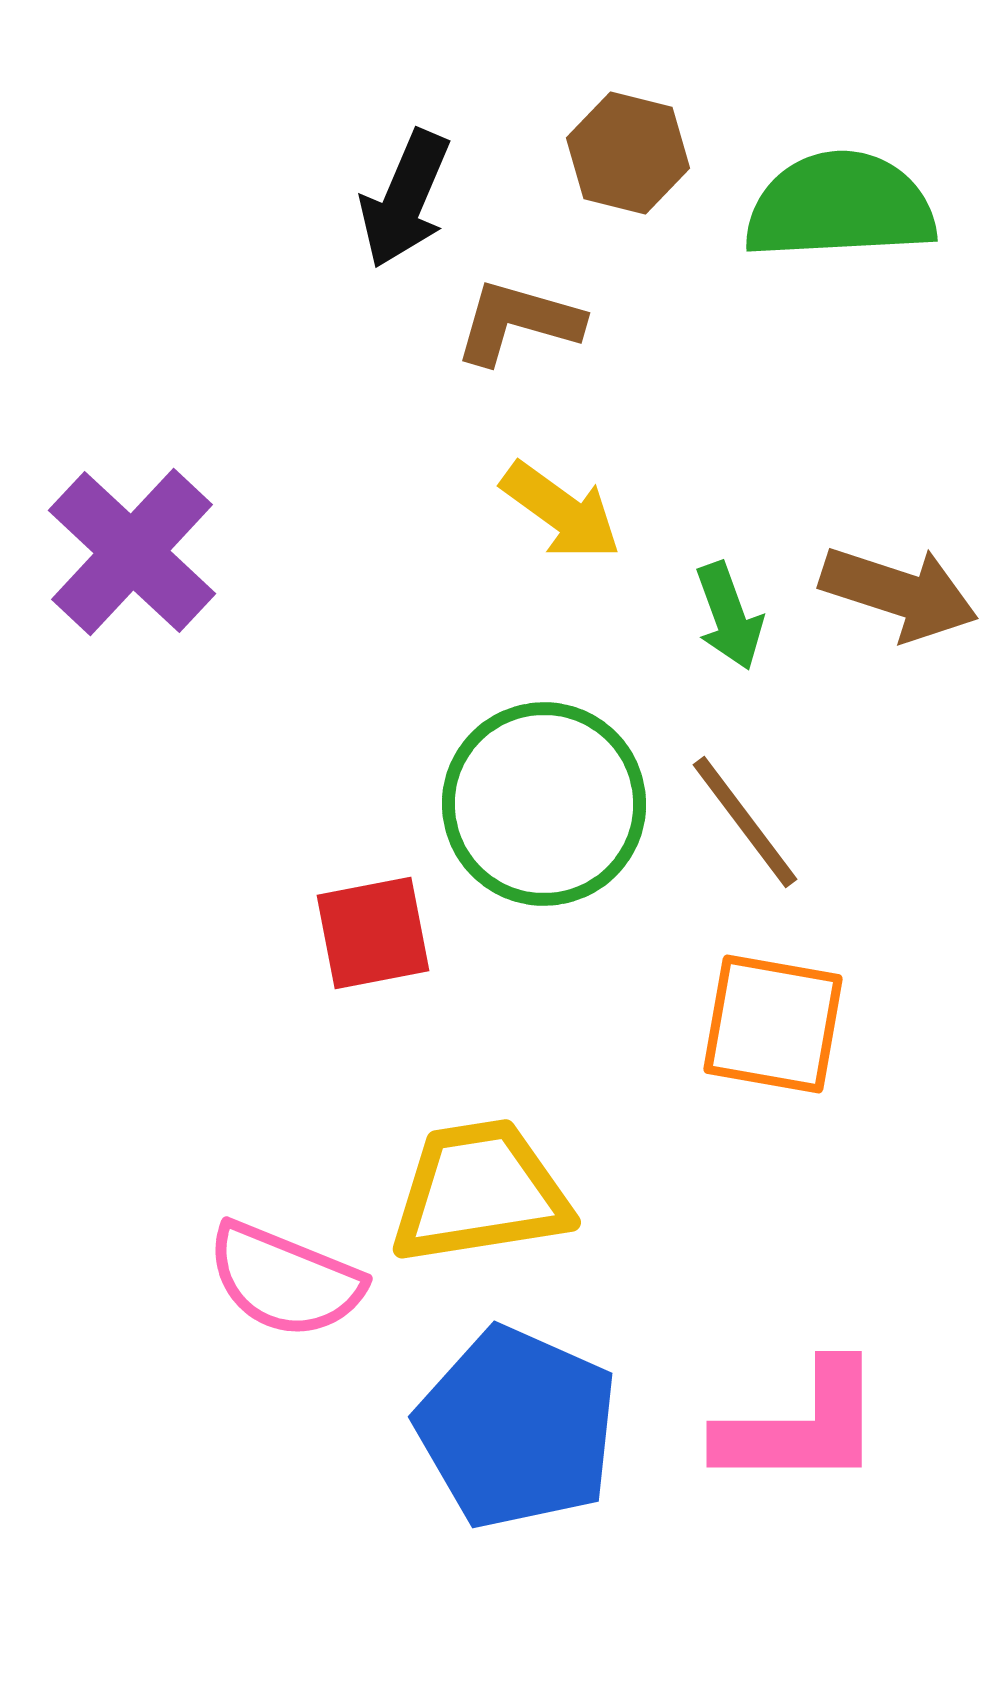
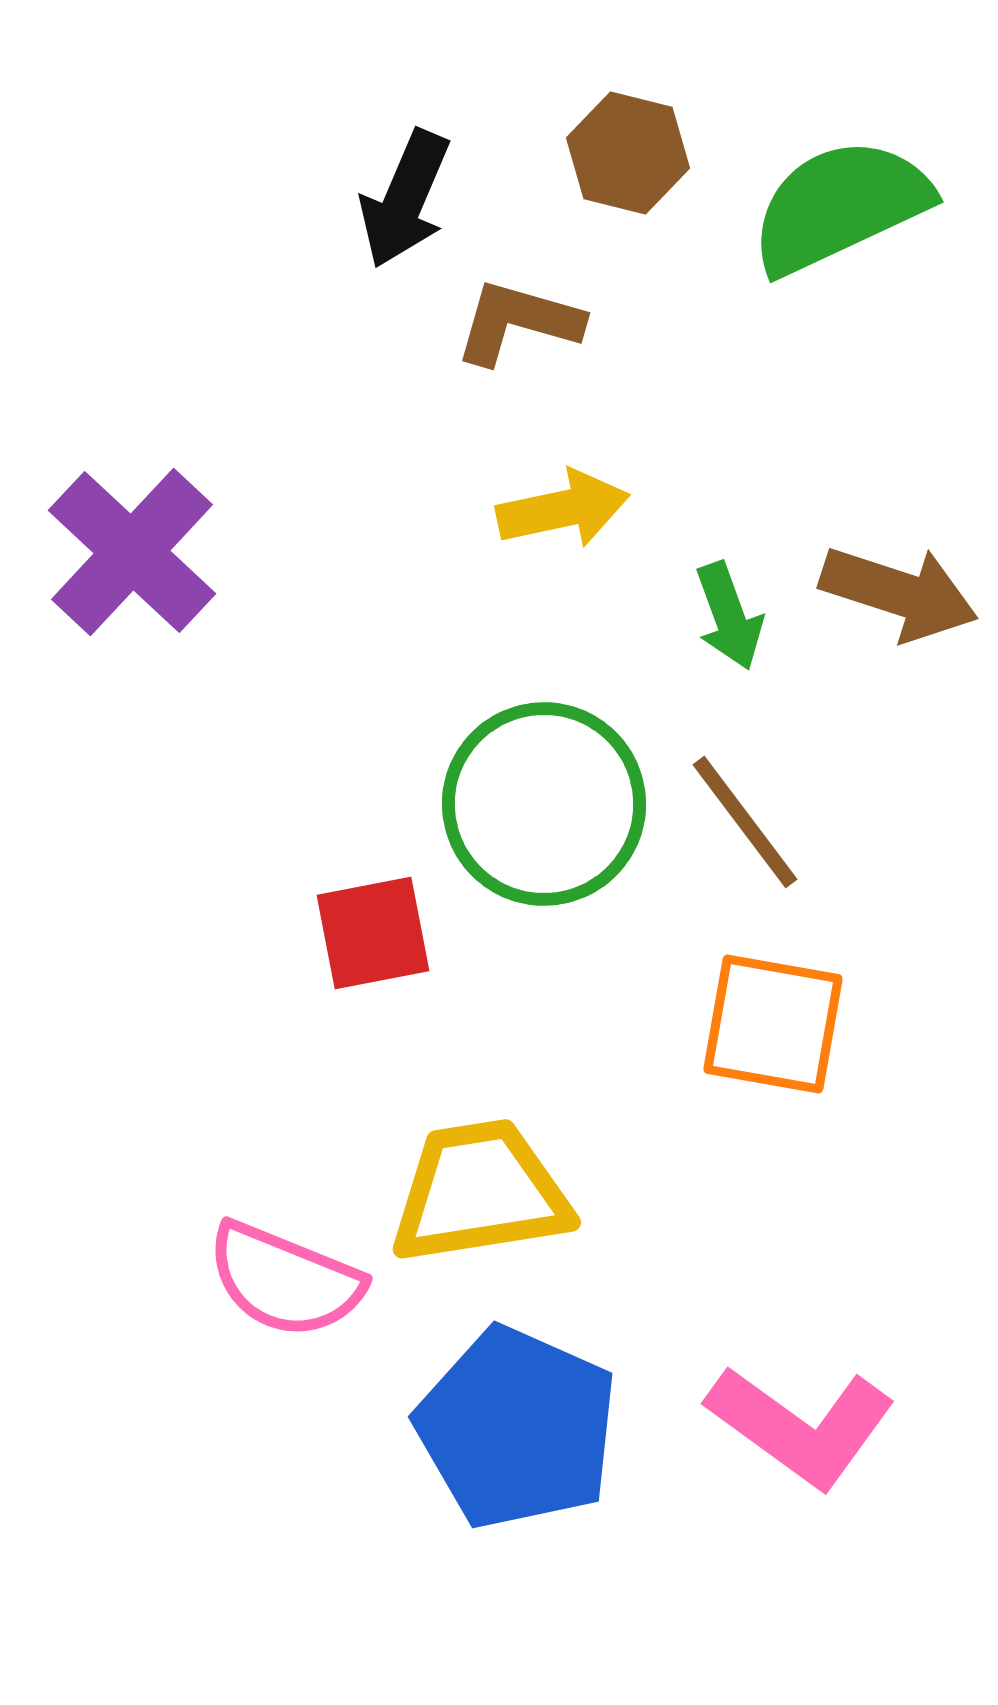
green semicircle: rotated 22 degrees counterclockwise
yellow arrow: moved 2 px right, 2 px up; rotated 48 degrees counterclockwise
pink L-shape: rotated 36 degrees clockwise
